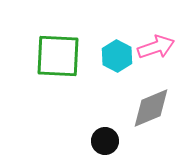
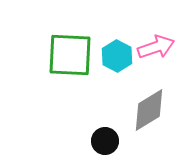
green square: moved 12 px right, 1 px up
gray diamond: moved 2 px left, 2 px down; rotated 9 degrees counterclockwise
